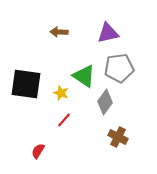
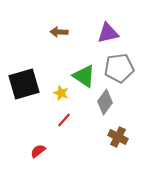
black square: moved 2 px left; rotated 24 degrees counterclockwise
red semicircle: rotated 21 degrees clockwise
